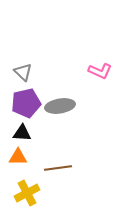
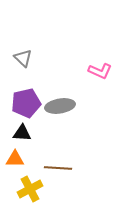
gray triangle: moved 14 px up
orange triangle: moved 3 px left, 2 px down
brown line: rotated 12 degrees clockwise
yellow cross: moved 3 px right, 4 px up
